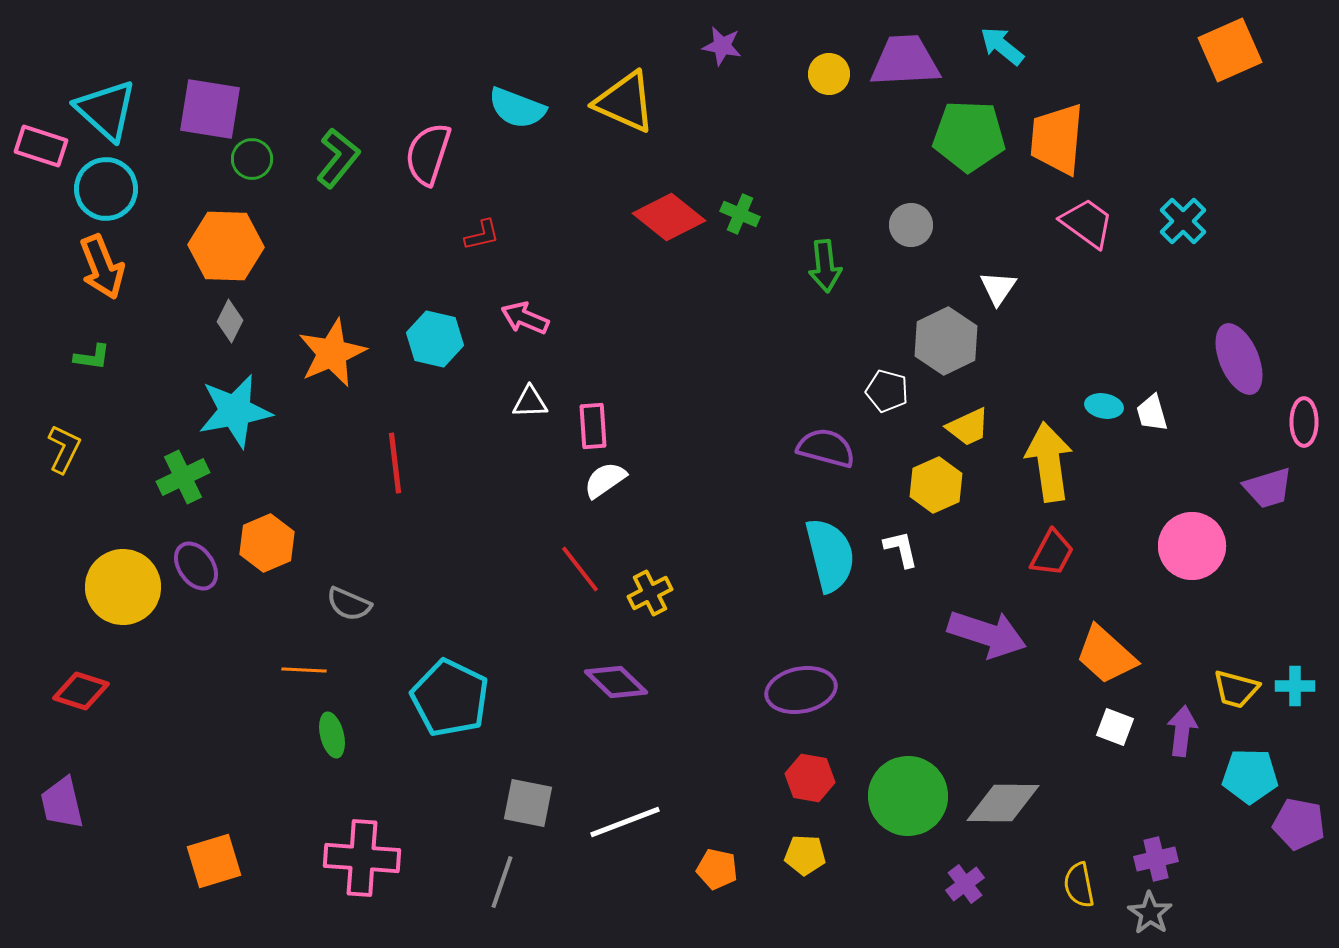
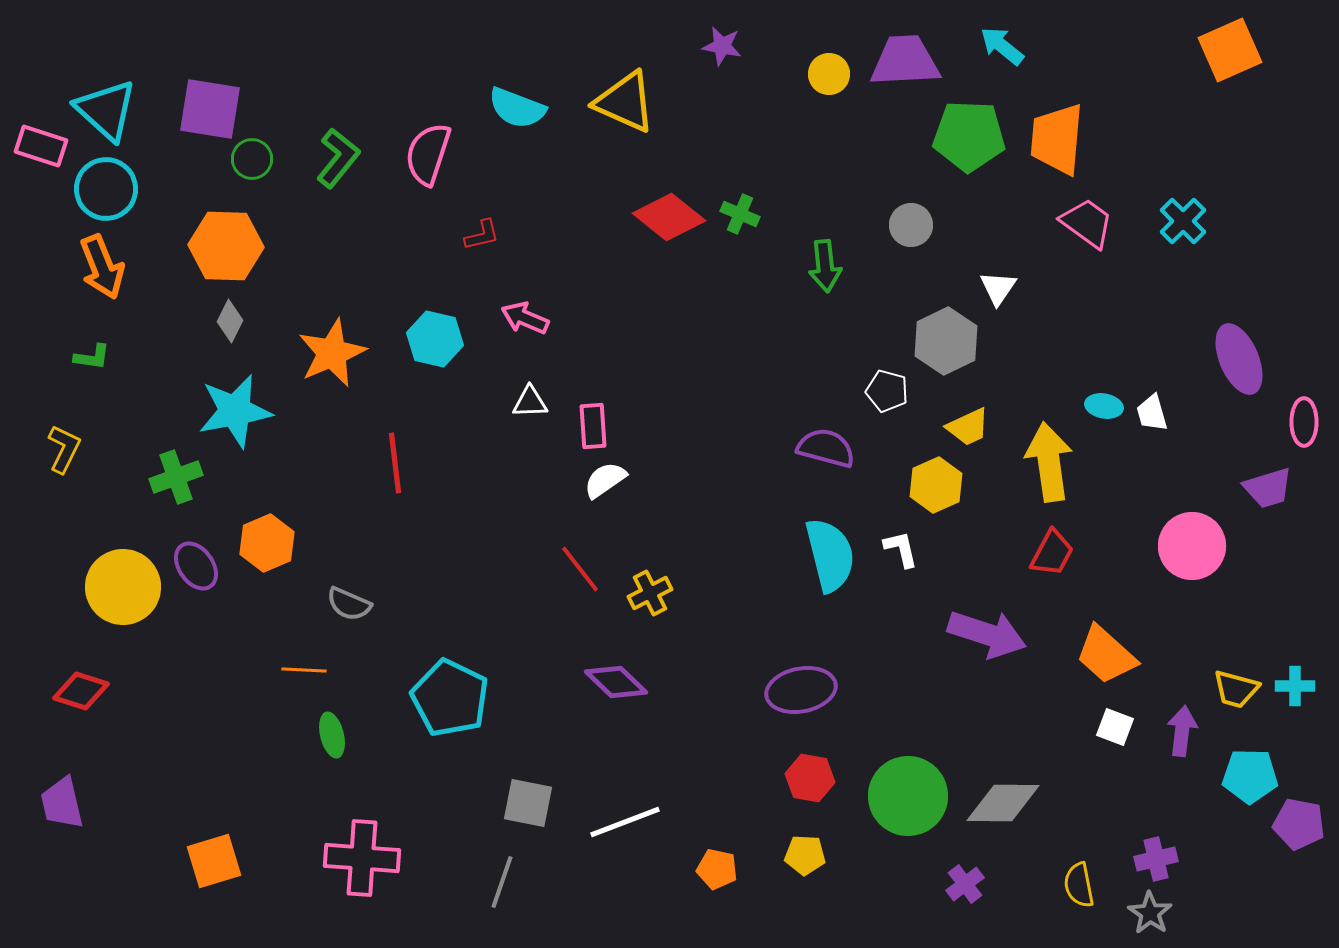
green cross at (183, 477): moved 7 px left; rotated 6 degrees clockwise
